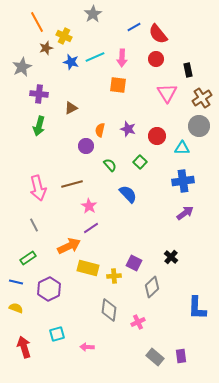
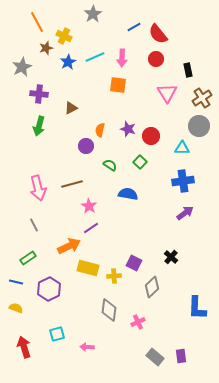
blue star at (71, 62): moved 3 px left; rotated 28 degrees clockwise
red circle at (157, 136): moved 6 px left
green semicircle at (110, 165): rotated 16 degrees counterclockwise
blue semicircle at (128, 194): rotated 36 degrees counterclockwise
